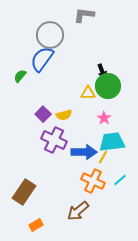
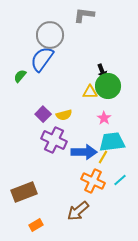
yellow triangle: moved 2 px right, 1 px up
brown rectangle: rotated 35 degrees clockwise
